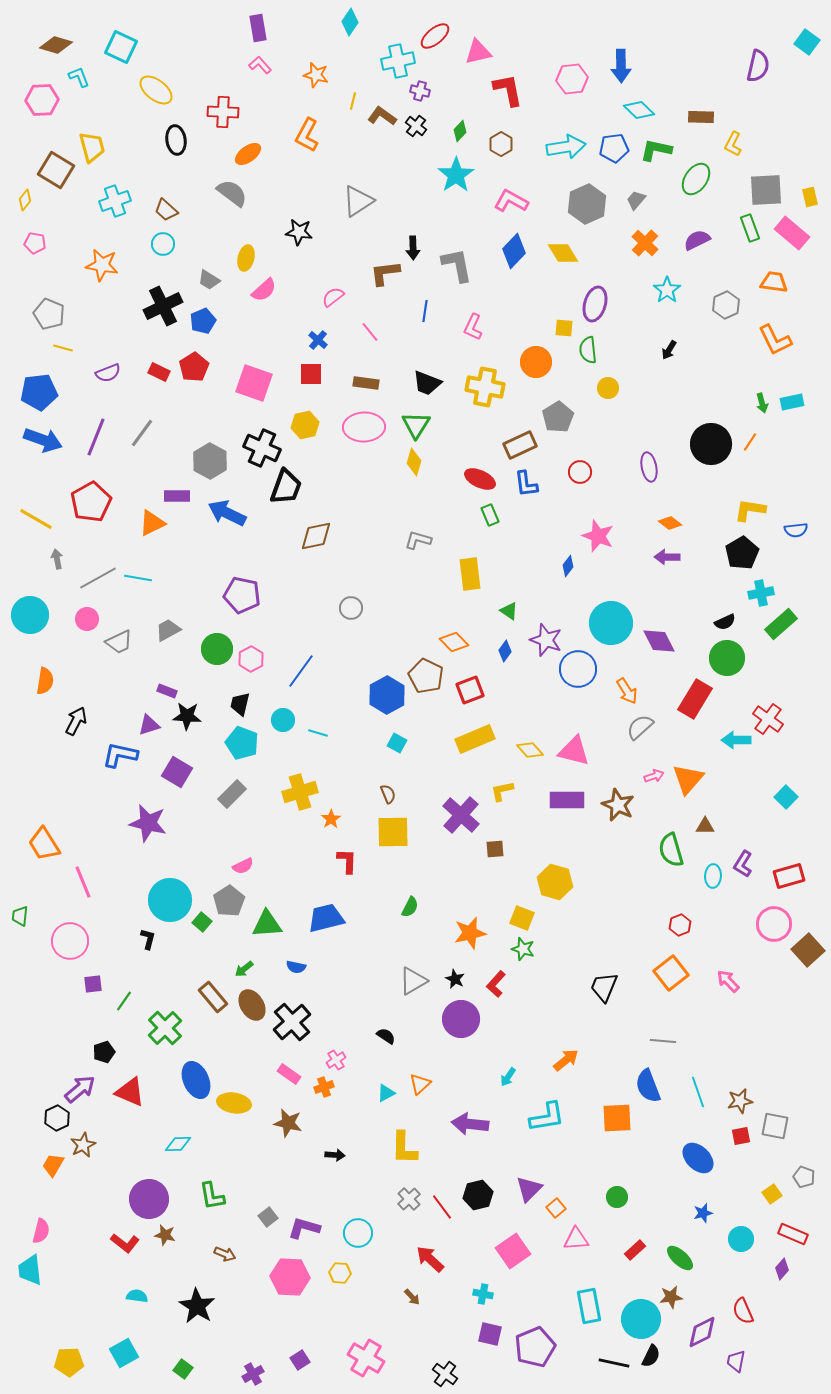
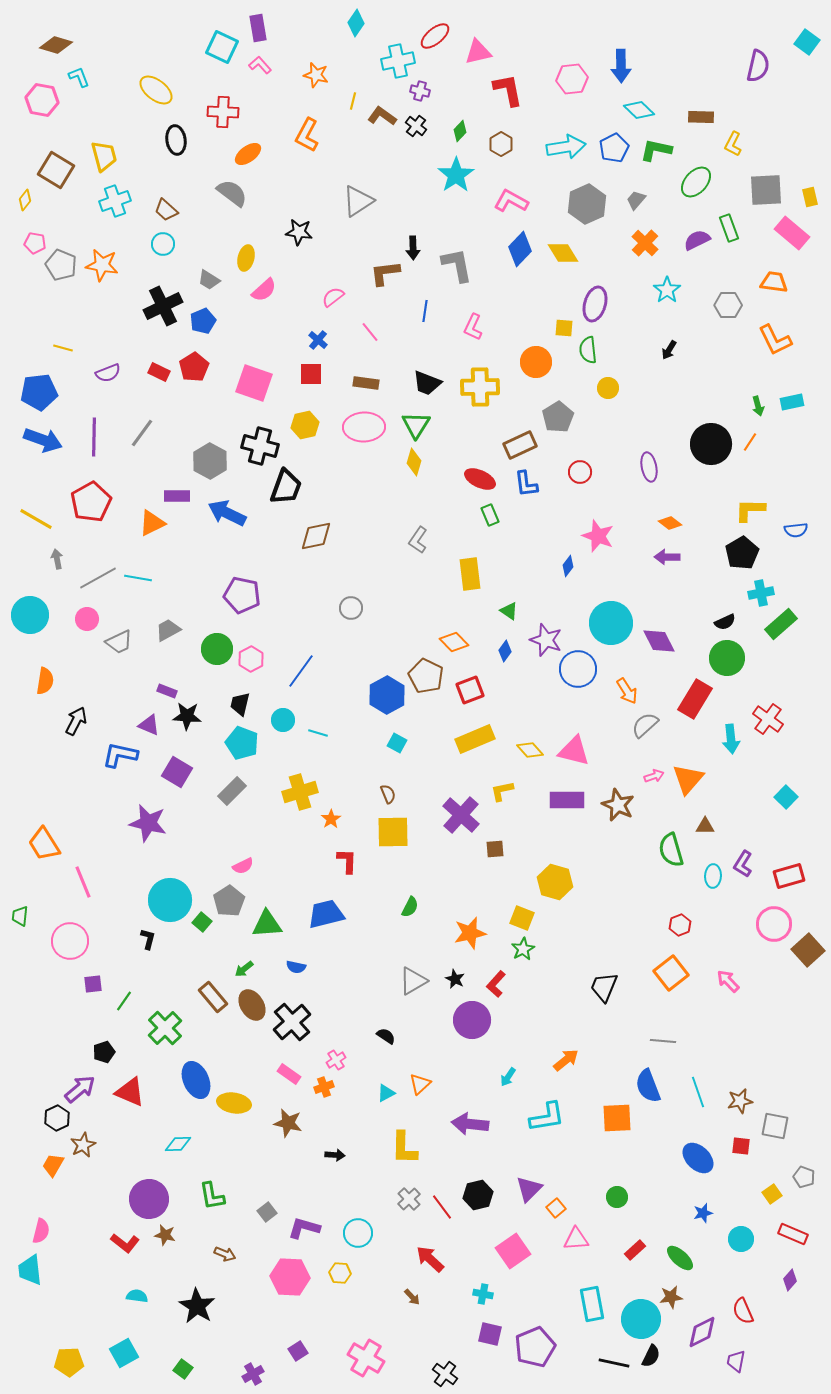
cyan diamond at (350, 22): moved 6 px right, 1 px down
cyan square at (121, 47): moved 101 px right
pink hexagon at (42, 100): rotated 12 degrees clockwise
yellow trapezoid at (92, 147): moved 12 px right, 9 px down
blue pentagon at (614, 148): rotated 20 degrees counterclockwise
green ellipse at (696, 179): moved 3 px down; rotated 8 degrees clockwise
green rectangle at (750, 228): moved 21 px left
blue diamond at (514, 251): moved 6 px right, 2 px up
gray hexagon at (726, 305): moved 2 px right; rotated 24 degrees clockwise
gray pentagon at (49, 314): moved 12 px right, 49 px up
yellow cross at (485, 387): moved 5 px left; rotated 12 degrees counterclockwise
green arrow at (762, 403): moved 4 px left, 3 px down
purple line at (96, 437): moved 2 px left; rotated 21 degrees counterclockwise
black cross at (262, 448): moved 2 px left, 2 px up; rotated 9 degrees counterclockwise
yellow L-shape at (750, 510): rotated 8 degrees counterclockwise
gray L-shape at (418, 540): rotated 72 degrees counterclockwise
purple triangle at (149, 725): rotated 40 degrees clockwise
gray semicircle at (640, 727): moved 5 px right, 2 px up
cyan arrow at (736, 740): moved 5 px left, 1 px up; rotated 96 degrees counterclockwise
gray rectangle at (232, 794): moved 3 px up
blue trapezoid at (326, 918): moved 4 px up
green star at (523, 949): rotated 25 degrees clockwise
purple circle at (461, 1019): moved 11 px right, 1 px down
red square at (741, 1136): moved 10 px down; rotated 18 degrees clockwise
gray square at (268, 1217): moved 1 px left, 5 px up
purple diamond at (782, 1269): moved 8 px right, 11 px down
cyan rectangle at (589, 1306): moved 3 px right, 2 px up
purple square at (300, 1360): moved 2 px left, 9 px up
